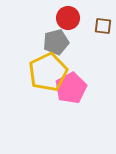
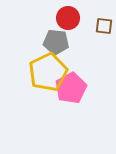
brown square: moved 1 px right
gray pentagon: rotated 20 degrees clockwise
